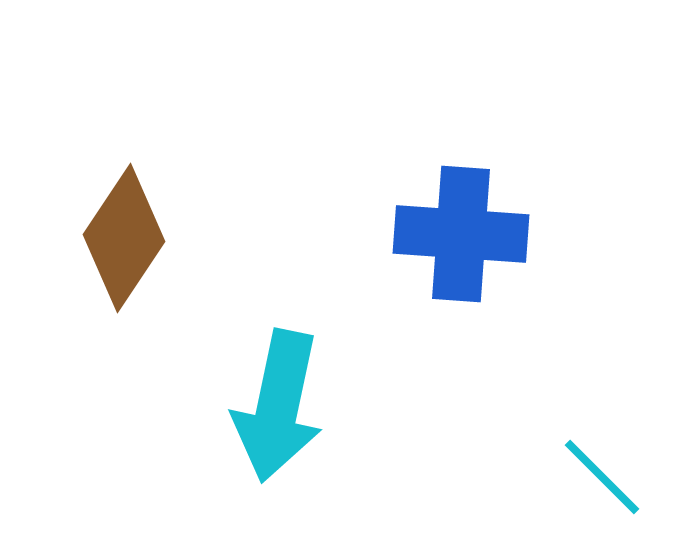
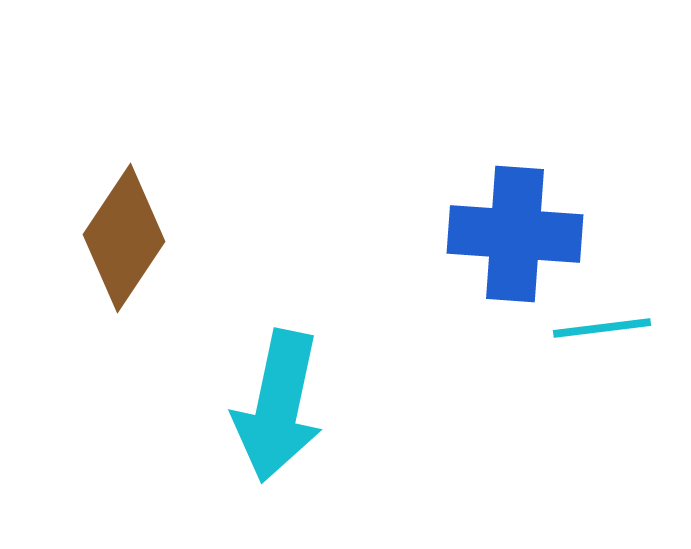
blue cross: moved 54 px right
cyan line: moved 149 px up; rotated 52 degrees counterclockwise
